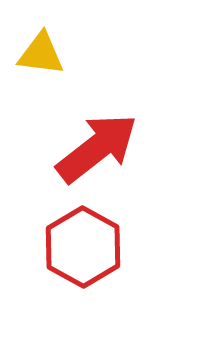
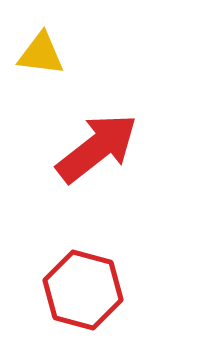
red hexagon: moved 43 px down; rotated 14 degrees counterclockwise
